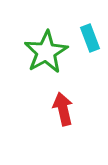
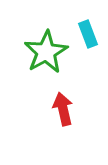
cyan rectangle: moved 2 px left, 4 px up
